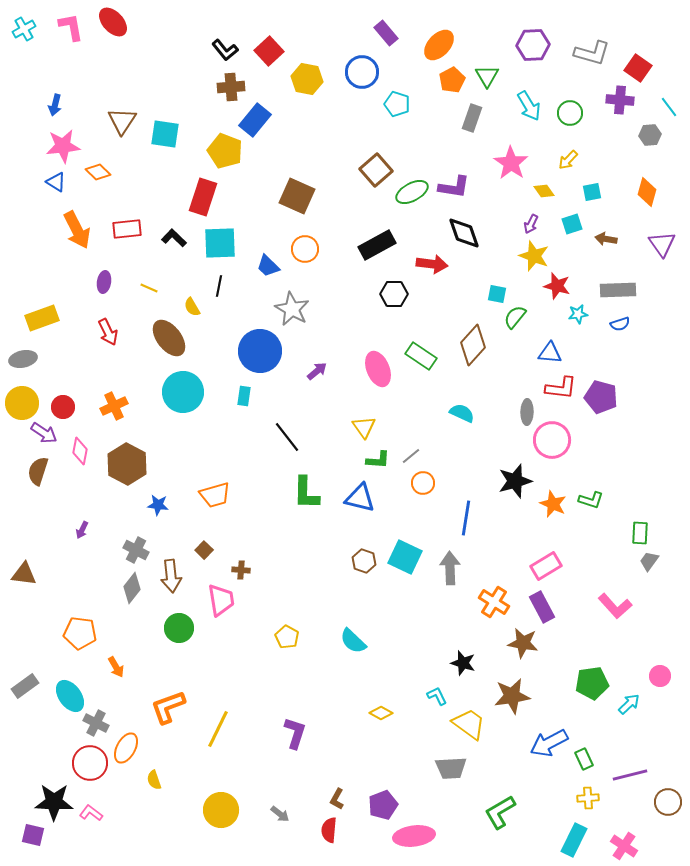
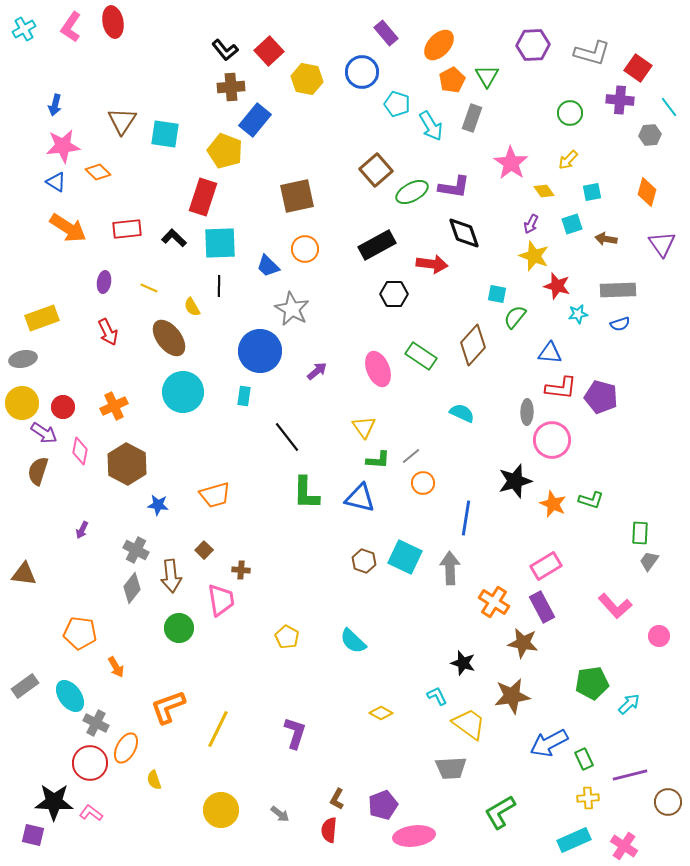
red ellipse at (113, 22): rotated 32 degrees clockwise
pink L-shape at (71, 27): rotated 136 degrees counterclockwise
cyan arrow at (529, 106): moved 98 px left, 20 px down
brown square at (297, 196): rotated 36 degrees counterclockwise
orange arrow at (77, 230): moved 9 px left, 2 px up; rotated 30 degrees counterclockwise
black line at (219, 286): rotated 10 degrees counterclockwise
pink circle at (660, 676): moved 1 px left, 40 px up
cyan rectangle at (574, 840): rotated 40 degrees clockwise
